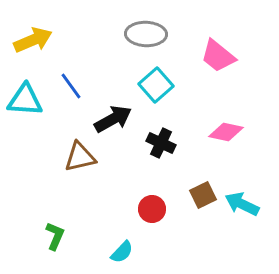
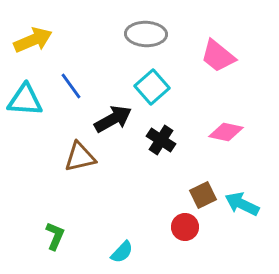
cyan square: moved 4 px left, 2 px down
black cross: moved 3 px up; rotated 8 degrees clockwise
red circle: moved 33 px right, 18 px down
